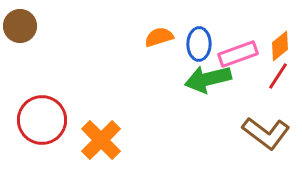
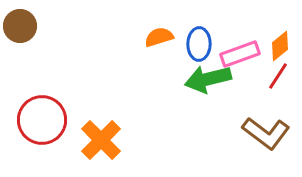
pink rectangle: moved 2 px right
